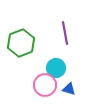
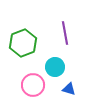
green hexagon: moved 2 px right
cyan circle: moved 1 px left, 1 px up
pink circle: moved 12 px left
